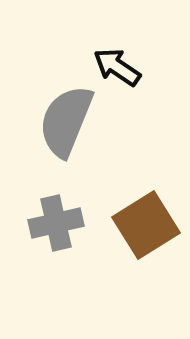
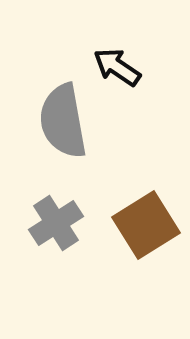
gray semicircle: moved 3 px left; rotated 32 degrees counterclockwise
gray cross: rotated 20 degrees counterclockwise
